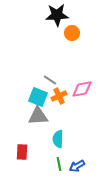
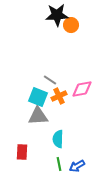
orange circle: moved 1 px left, 8 px up
